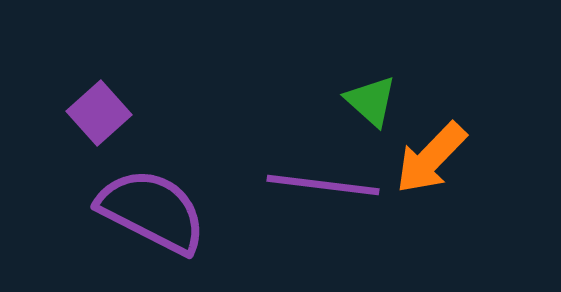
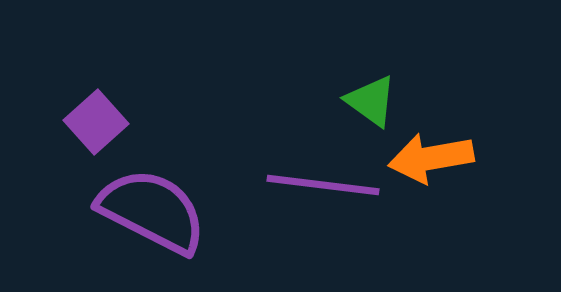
green triangle: rotated 6 degrees counterclockwise
purple square: moved 3 px left, 9 px down
orange arrow: rotated 36 degrees clockwise
